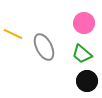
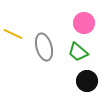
gray ellipse: rotated 12 degrees clockwise
green trapezoid: moved 4 px left, 2 px up
